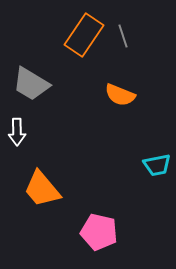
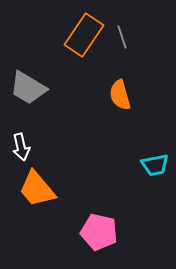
gray line: moved 1 px left, 1 px down
gray trapezoid: moved 3 px left, 4 px down
orange semicircle: rotated 52 degrees clockwise
white arrow: moved 4 px right, 15 px down; rotated 12 degrees counterclockwise
cyan trapezoid: moved 2 px left
orange trapezoid: moved 5 px left
